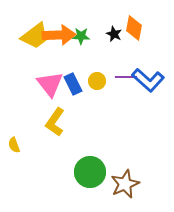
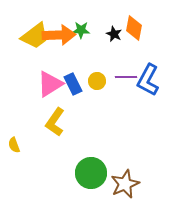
green star: moved 6 px up
blue L-shape: rotated 76 degrees clockwise
pink triangle: rotated 36 degrees clockwise
green circle: moved 1 px right, 1 px down
